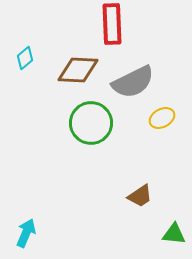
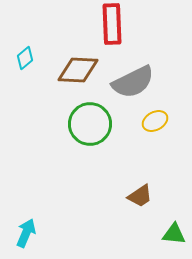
yellow ellipse: moved 7 px left, 3 px down
green circle: moved 1 px left, 1 px down
